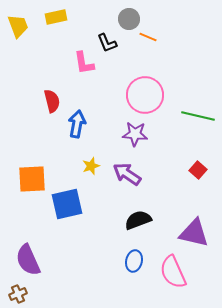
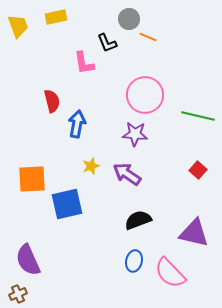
pink semicircle: moved 3 px left, 1 px down; rotated 20 degrees counterclockwise
